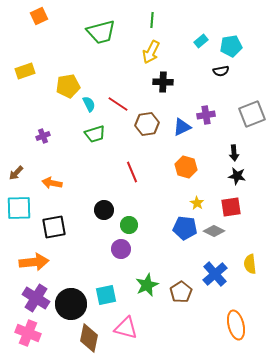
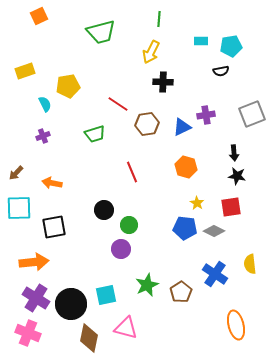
green line at (152, 20): moved 7 px right, 1 px up
cyan rectangle at (201, 41): rotated 40 degrees clockwise
cyan semicircle at (89, 104): moved 44 px left
blue cross at (215, 274): rotated 15 degrees counterclockwise
